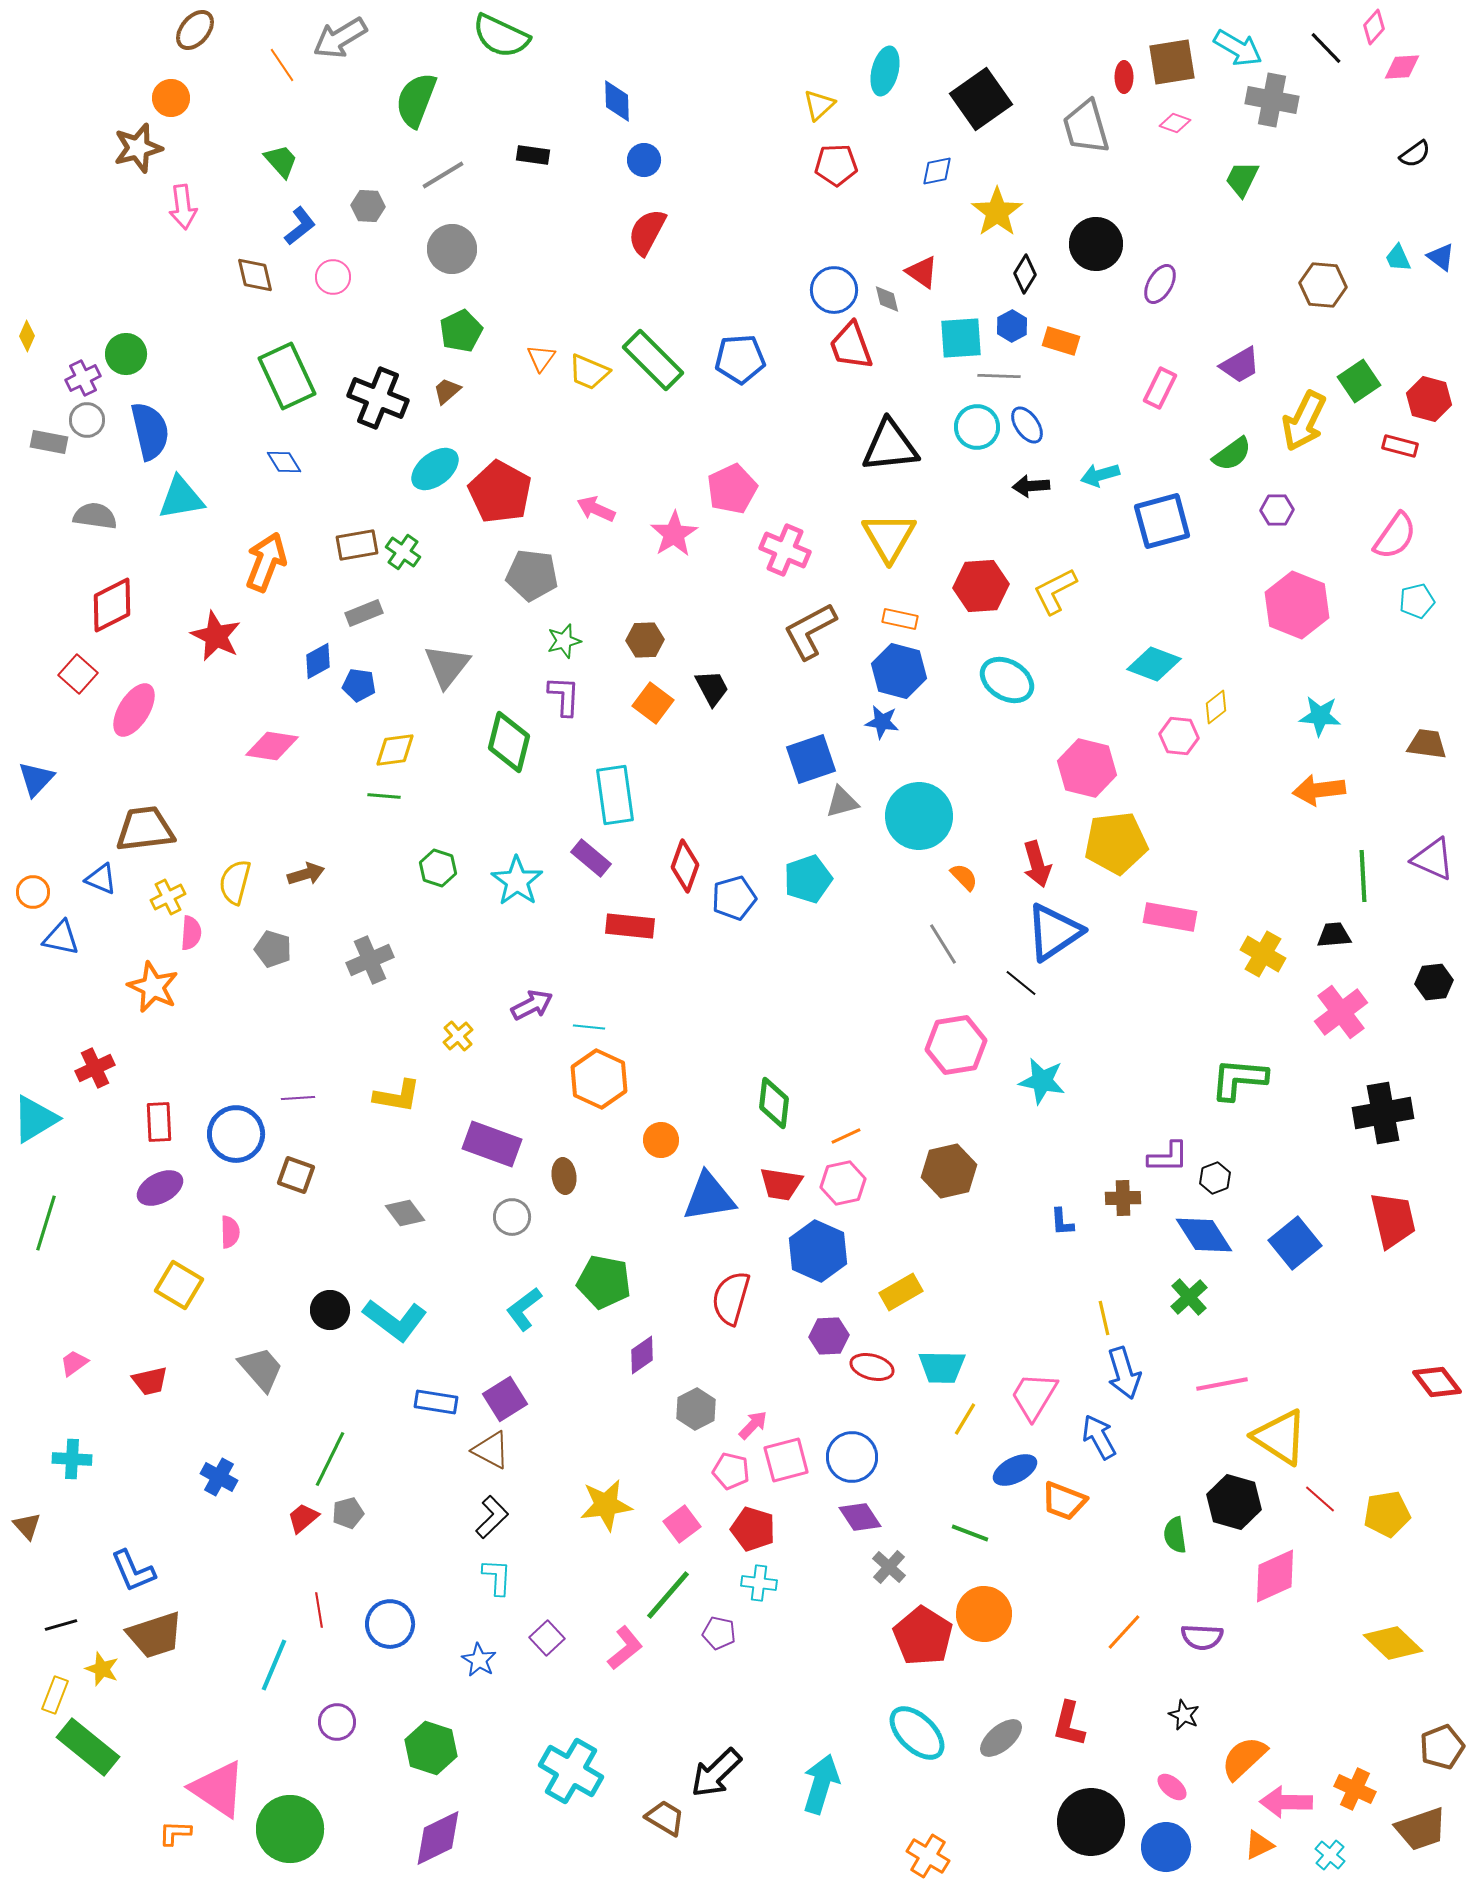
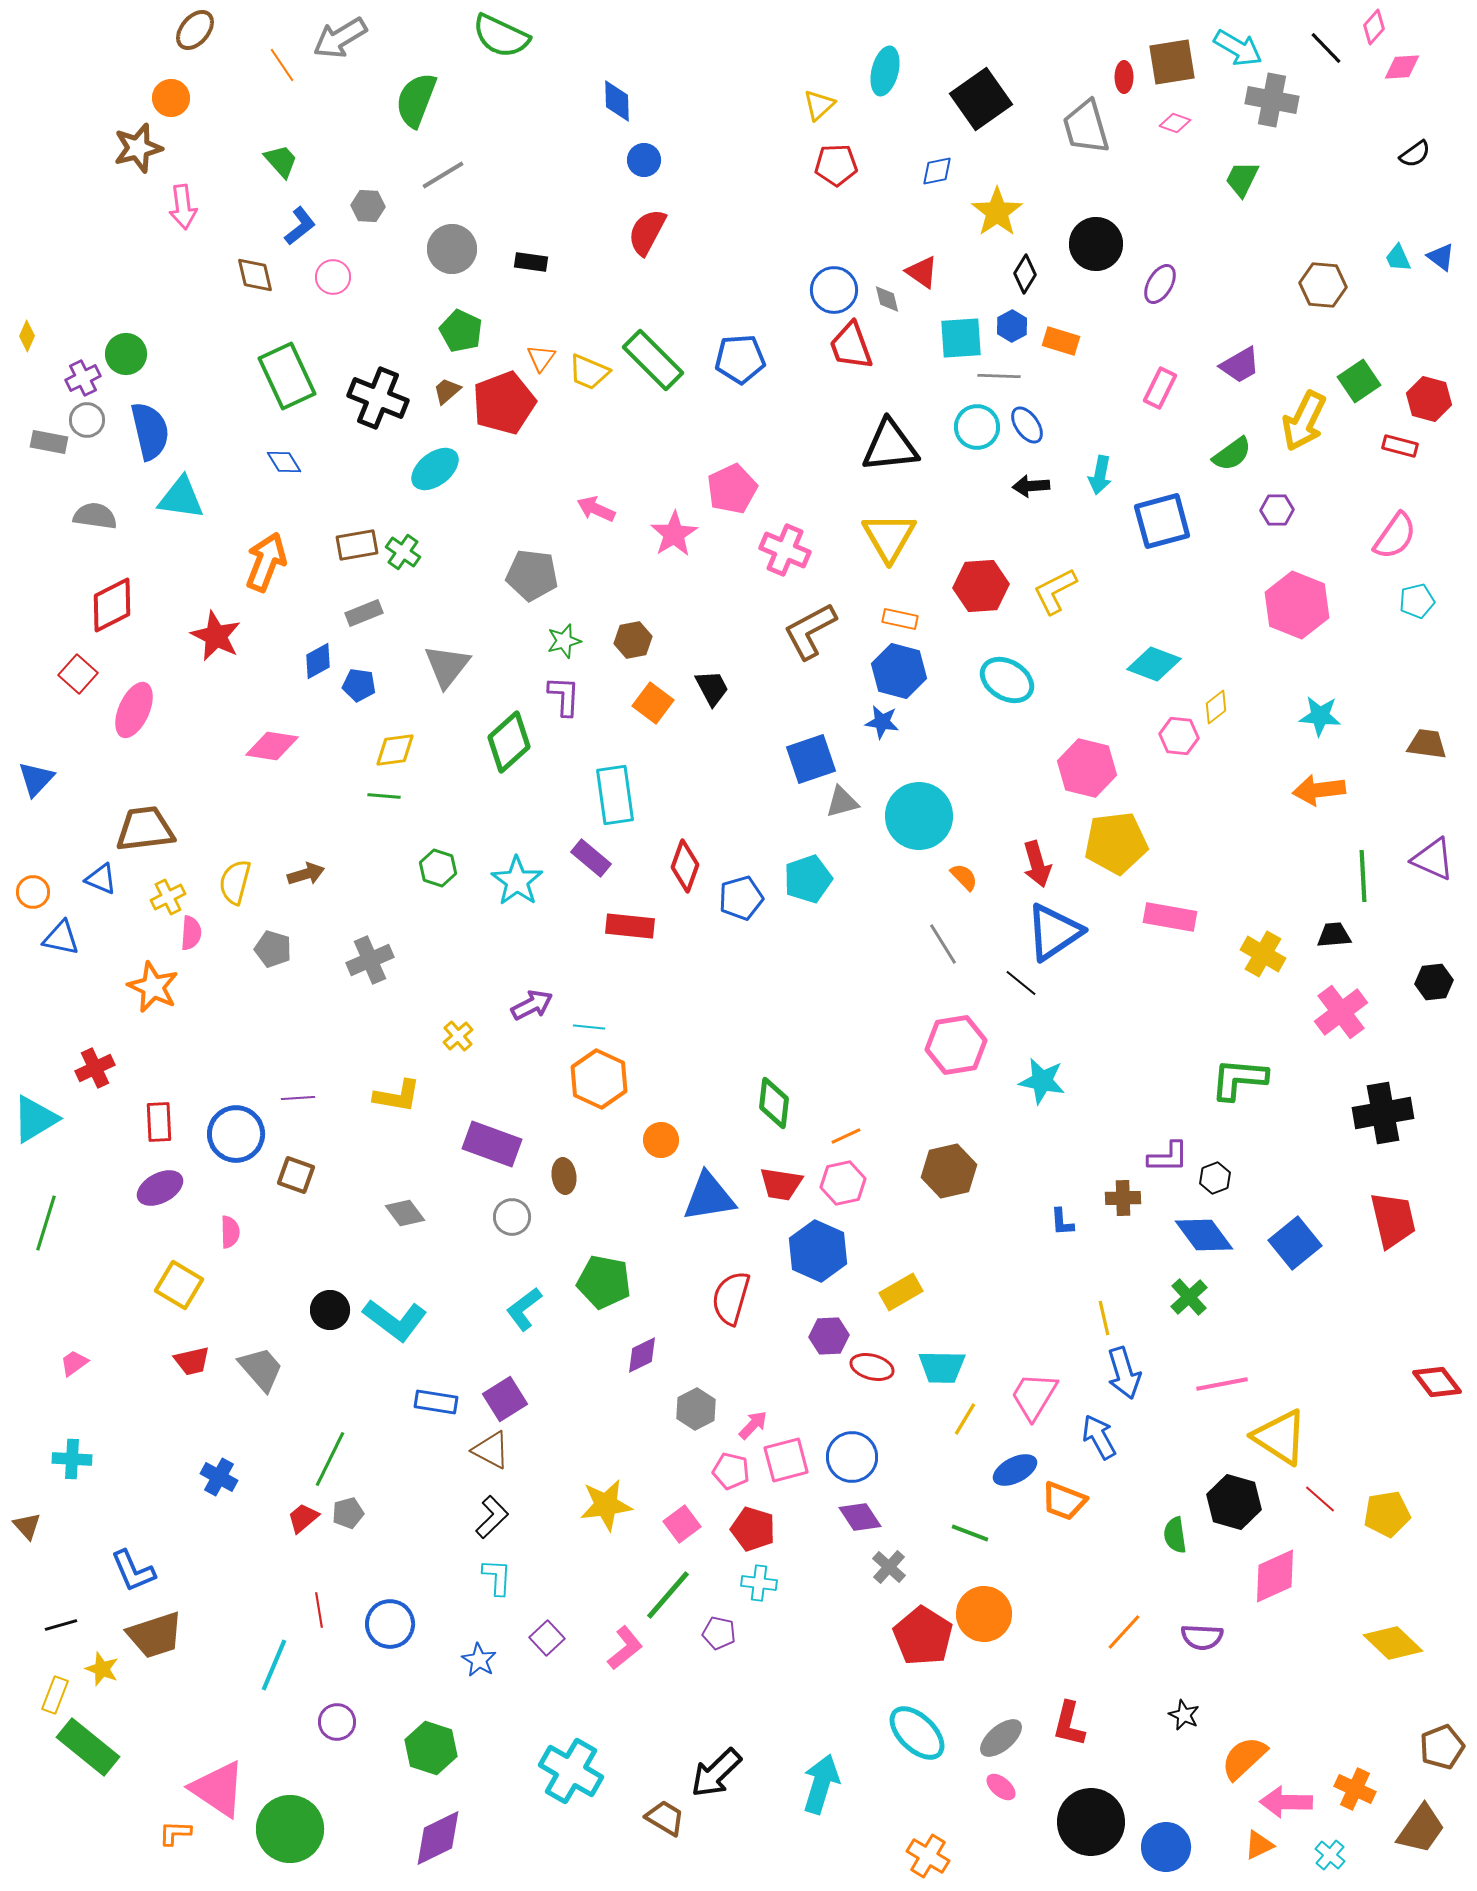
black rectangle at (533, 155): moved 2 px left, 107 px down
green pentagon at (461, 331): rotated 21 degrees counterclockwise
cyan arrow at (1100, 475): rotated 63 degrees counterclockwise
red pentagon at (500, 492): moved 4 px right, 89 px up; rotated 22 degrees clockwise
cyan triangle at (181, 498): rotated 18 degrees clockwise
brown hexagon at (645, 640): moved 12 px left; rotated 9 degrees counterclockwise
pink ellipse at (134, 710): rotated 8 degrees counterclockwise
green diamond at (509, 742): rotated 34 degrees clockwise
blue pentagon at (734, 898): moved 7 px right
blue diamond at (1204, 1235): rotated 4 degrees counterclockwise
purple diamond at (642, 1355): rotated 9 degrees clockwise
red trapezoid at (150, 1381): moved 42 px right, 20 px up
pink ellipse at (1172, 1787): moved 171 px left
brown trapezoid at (1421, 1829): rotated 36 degrees counterclockwise
